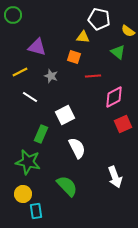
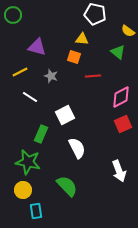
white pentagon: moved 4 px left, 5 px up
yellow triangle: moved 1 px left, 2 px down
pink diamond: moved 7 px right
white arrow: moved 4 px right, 6 px up
yellow circle: moved 4 px up
